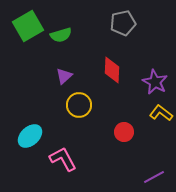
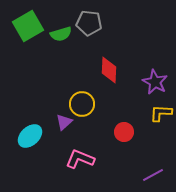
gray pentagon: moved 34 px left; rotated 20 degrees clockwise
green semicircle: moved 1 px up
red diamond: moved 3 px left
purple triangle: moved 46 px down
yellow circle: moved 3 px right, 1 px up
yellow L-shape: rotated 35 degrees counterclockwise
pink L-shape: moved 17 px right; rotated 40 degrees counterclockwise
purple line: moved 1 px left, 2 px up
